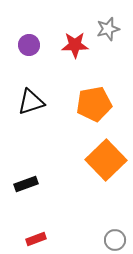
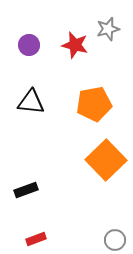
red star: rotated 16 degrees clockwise
black triangle: rotated 24 degrees clockwise
black rectangle: moved 6 px down
